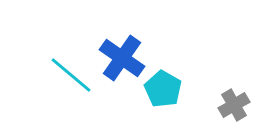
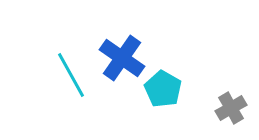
cyan line: rotated 21 degrees clockwise
gray cross: moved 3 px left, 3 px down
